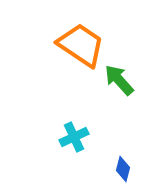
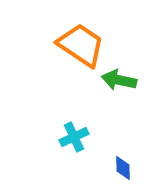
green arrow: rotated 36 degrees counterclockwise
blue diamond: moved 1 px up; rotated 15 degrees counterclockwise
